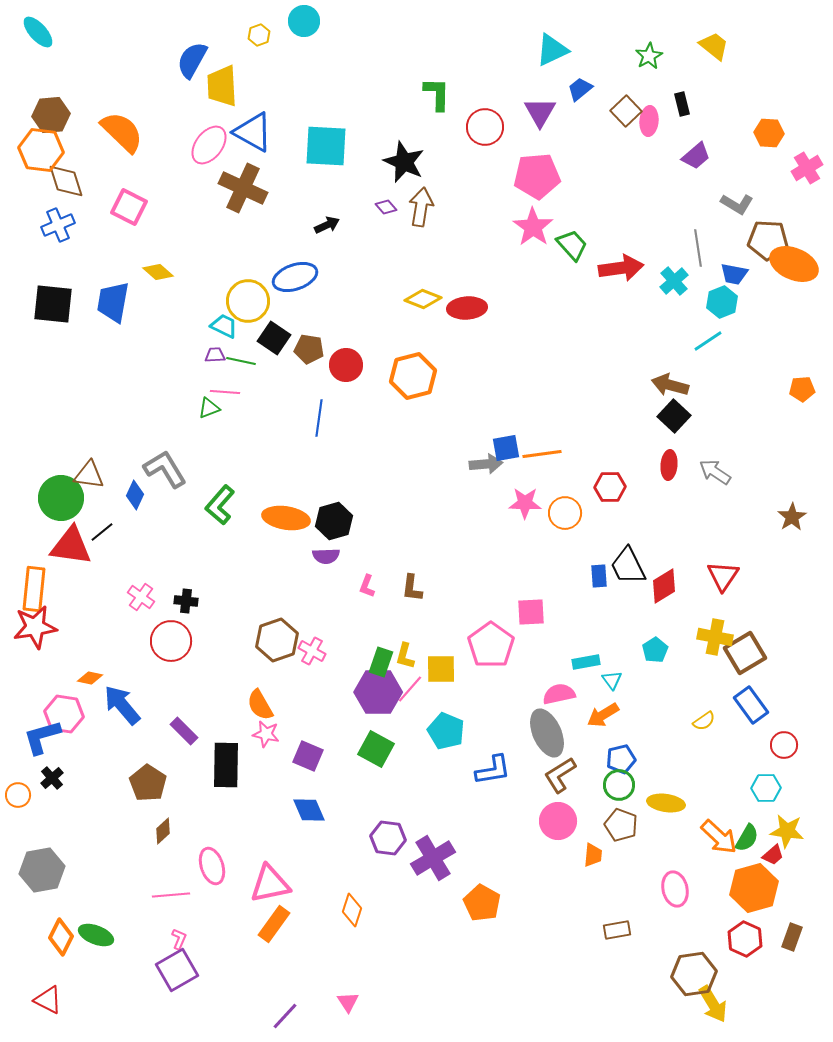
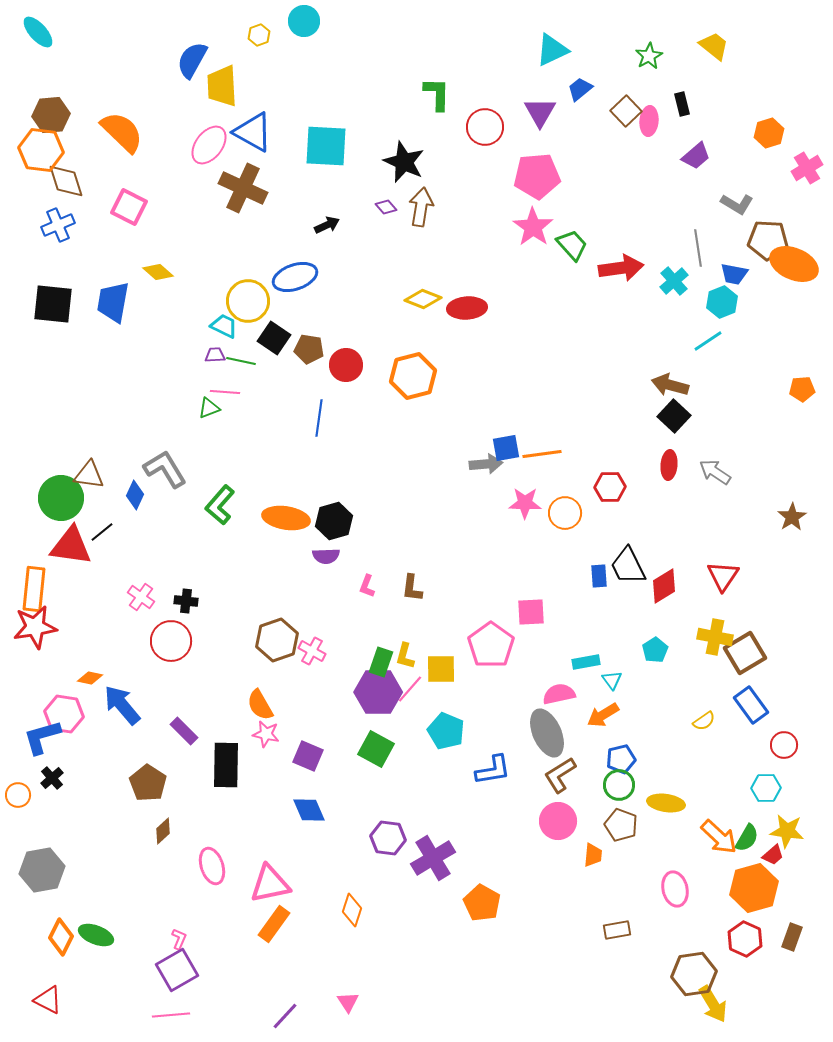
orange hexagon at (769, 133): rotated 20 degrees counterclockwise
pink line at (171, 895): moved 120 px down
